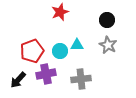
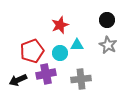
red star: moved 13 px down
cyan circle: moved 2 px down
black arrow: rotated 24 degrees clockwise
